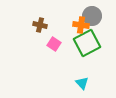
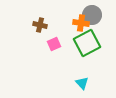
gray circle: moved 1 px up
orange cross: moved 2 px up
pink square: rotated 32 degrees clockwise
